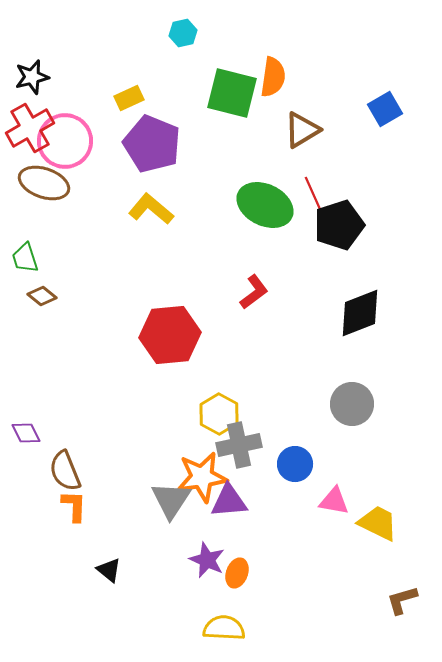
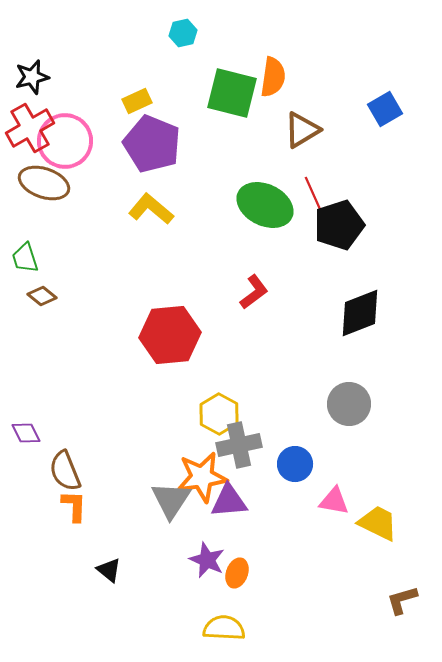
yellow rectangle: moved 8 px right, 3 px down
gray circle: moved 3 px left
